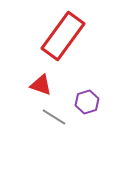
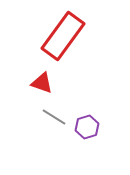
red triangle: moved 1 px right, 2 px up
purple hexagon: moved 25 px down
